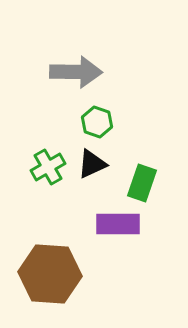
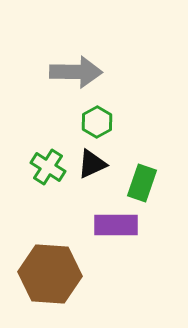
green hexagon: rotated 12 degrees clockwise
green cross: rotated 28 degrees counterclockwise
purple rectangle: moved 2 px left, 1 px down
